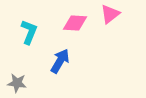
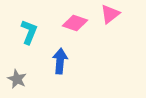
pink diamond: rotated 15 degrees clockwise
blue arrow: rotated 25 degrees counterclockwise
gray star: moved 4 px up; rotated 18 degrees clockwise
